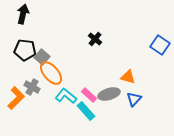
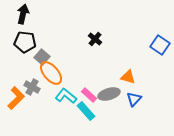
black pentagon: moved 8 px up
